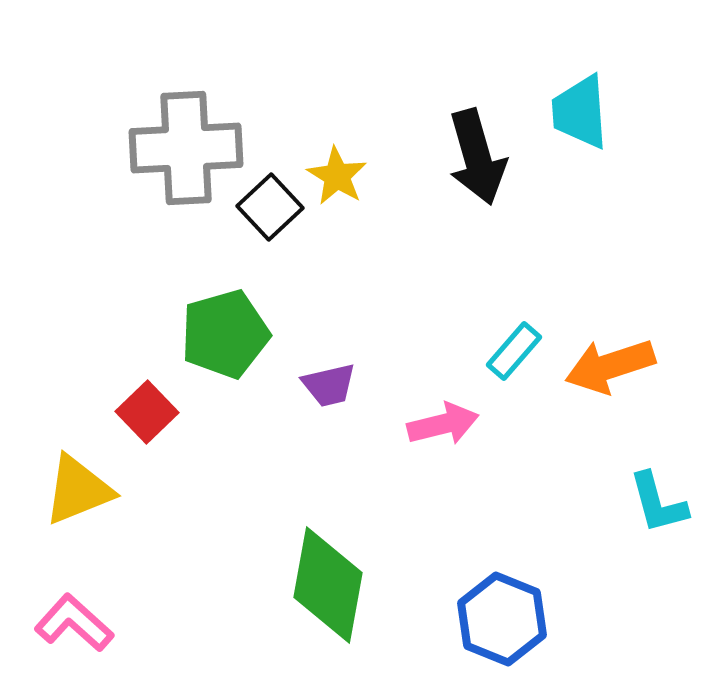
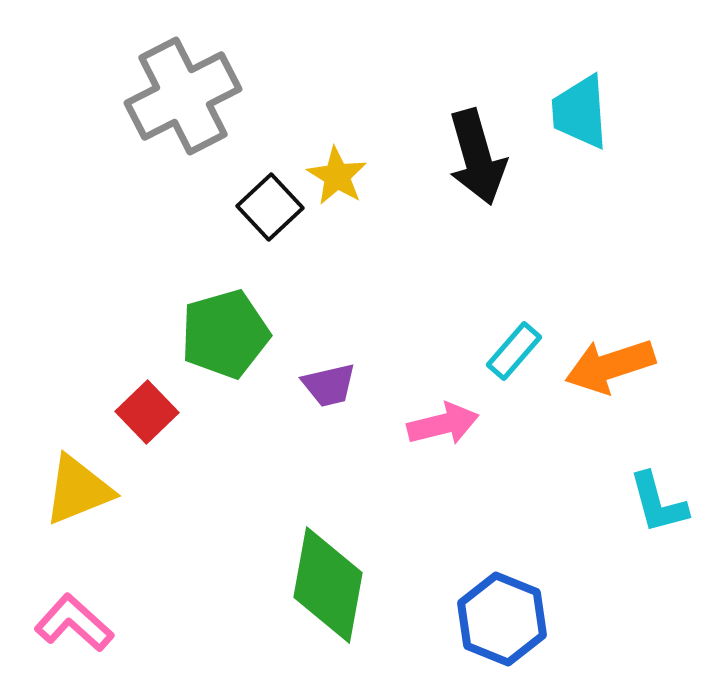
gray cross: moved 3 px left, 52 px up; rotated 24 degrees counterclockwise
